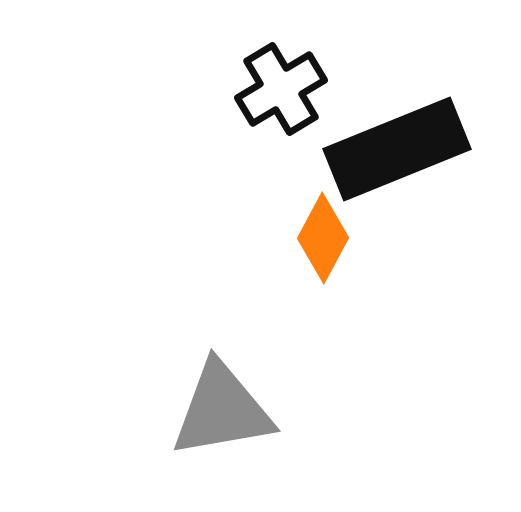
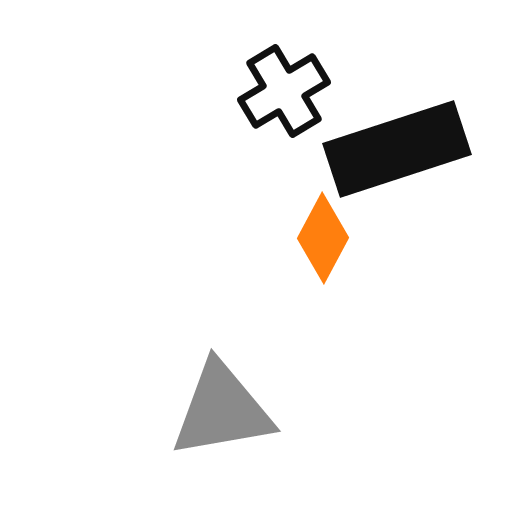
black cross: moved 3 px right, 2 px down
black rectangle: rotated 4 degrees clockwise
